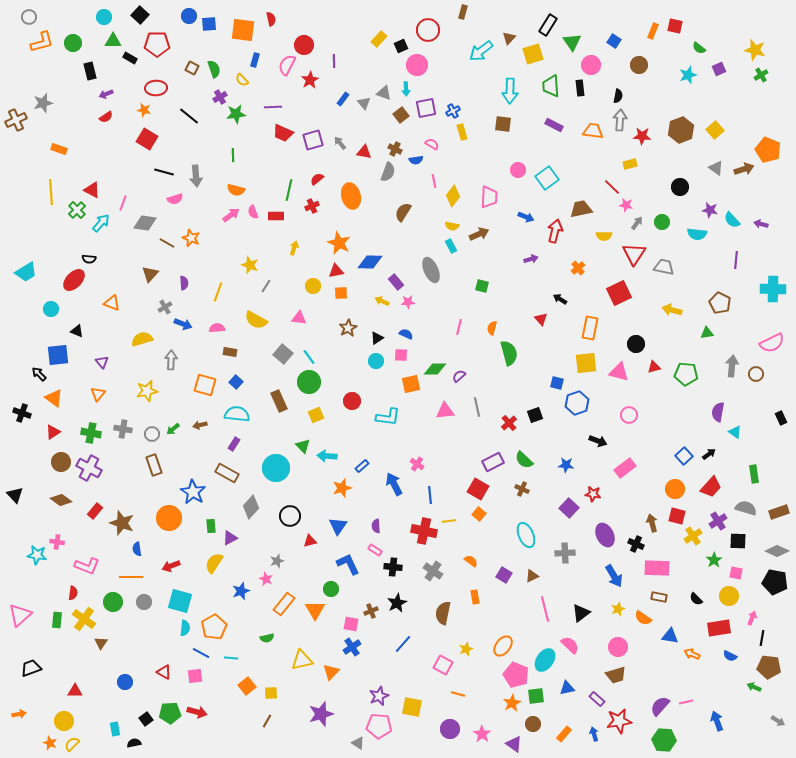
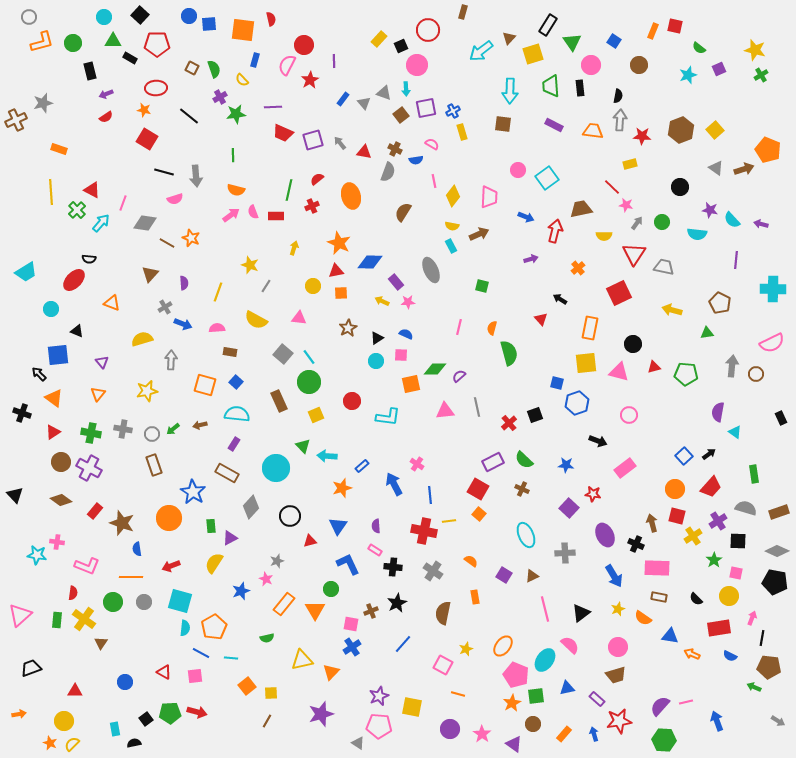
black circle at (636, 344): moved 3 px left
